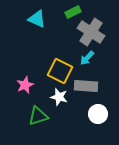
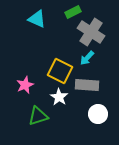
gray rectangle: moved 1 px right, 1 px up
white star: rotated 18 degrees clockwise
